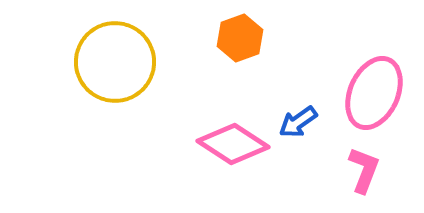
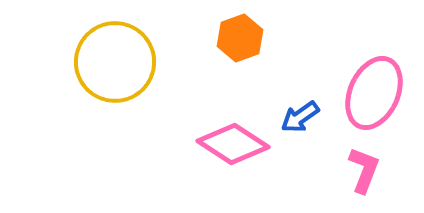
blue arrow: moved 2 px right, 5 px up
